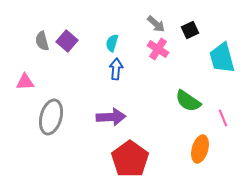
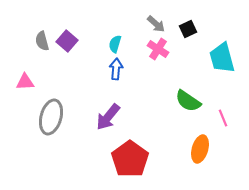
black square: moved 2 px left, 1 px up
cyan semicircle: moved 3 px right, 1 px down
purple arrow: moved 3 px left; rotated 132 degrees clockwise
